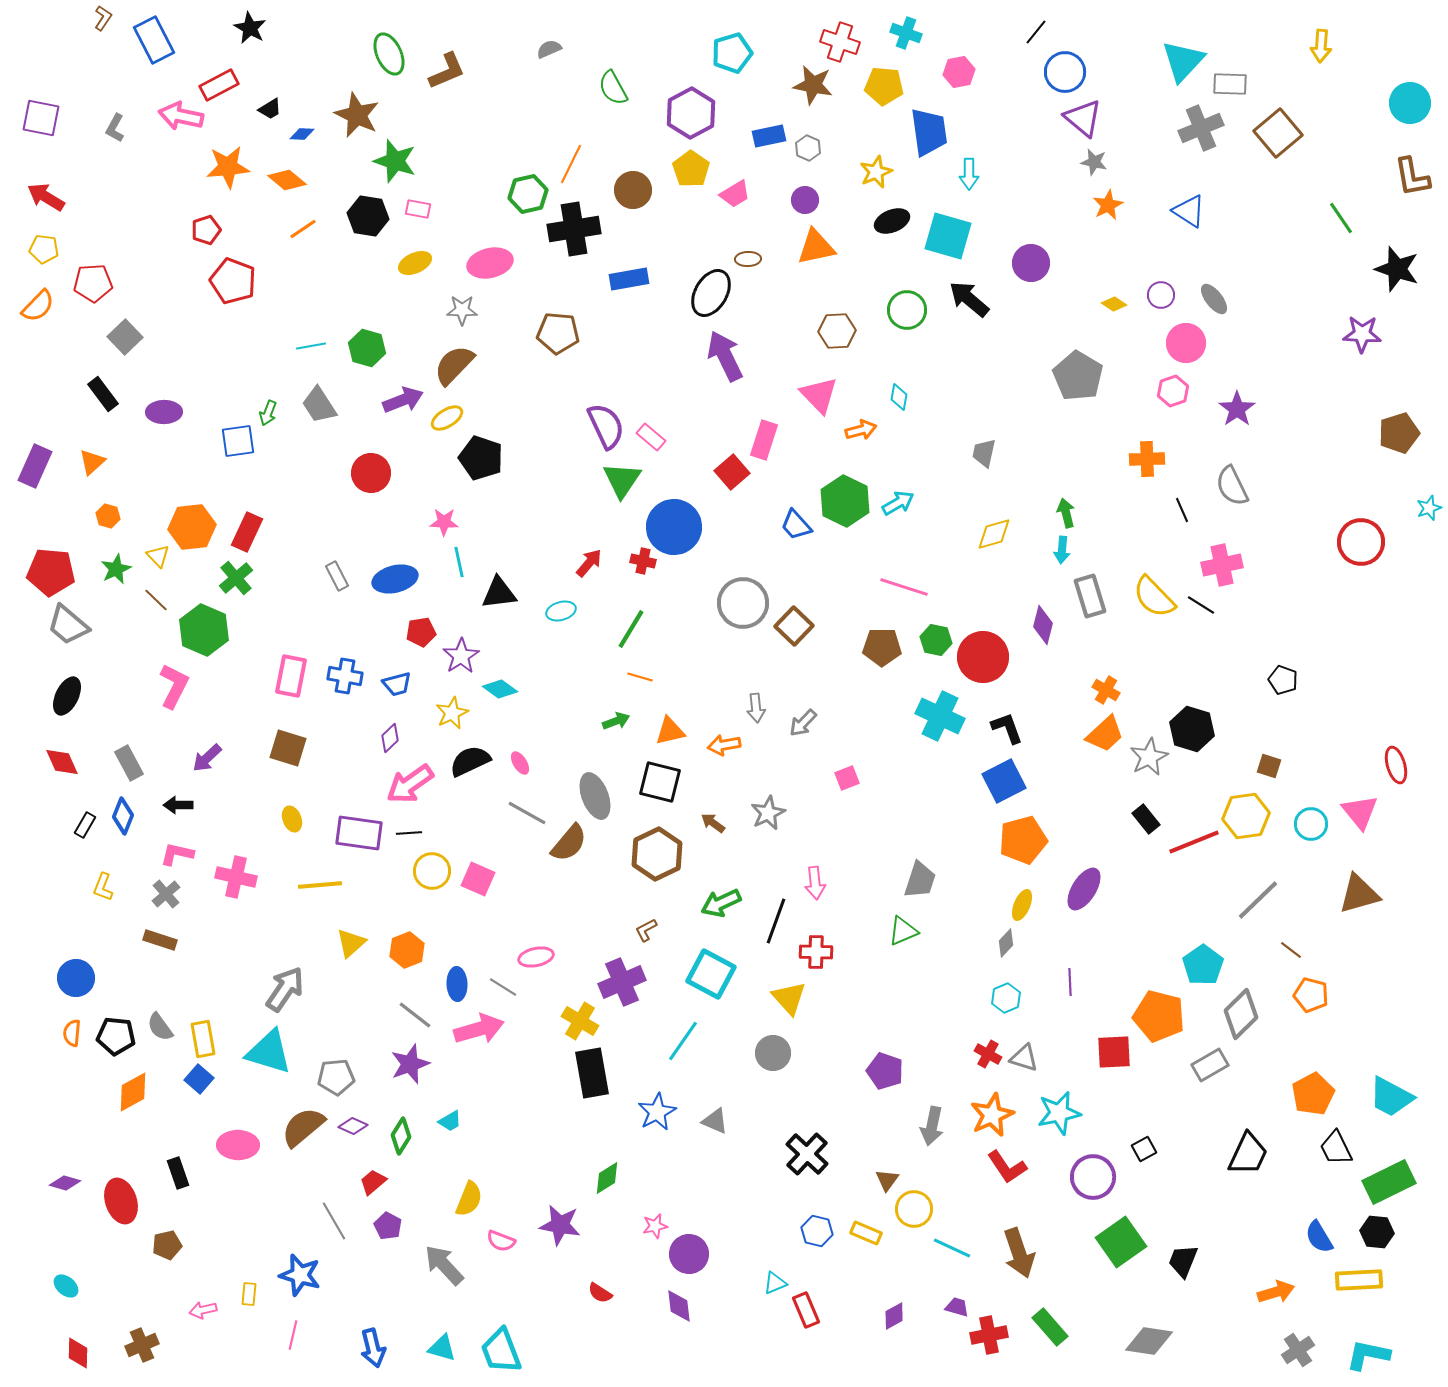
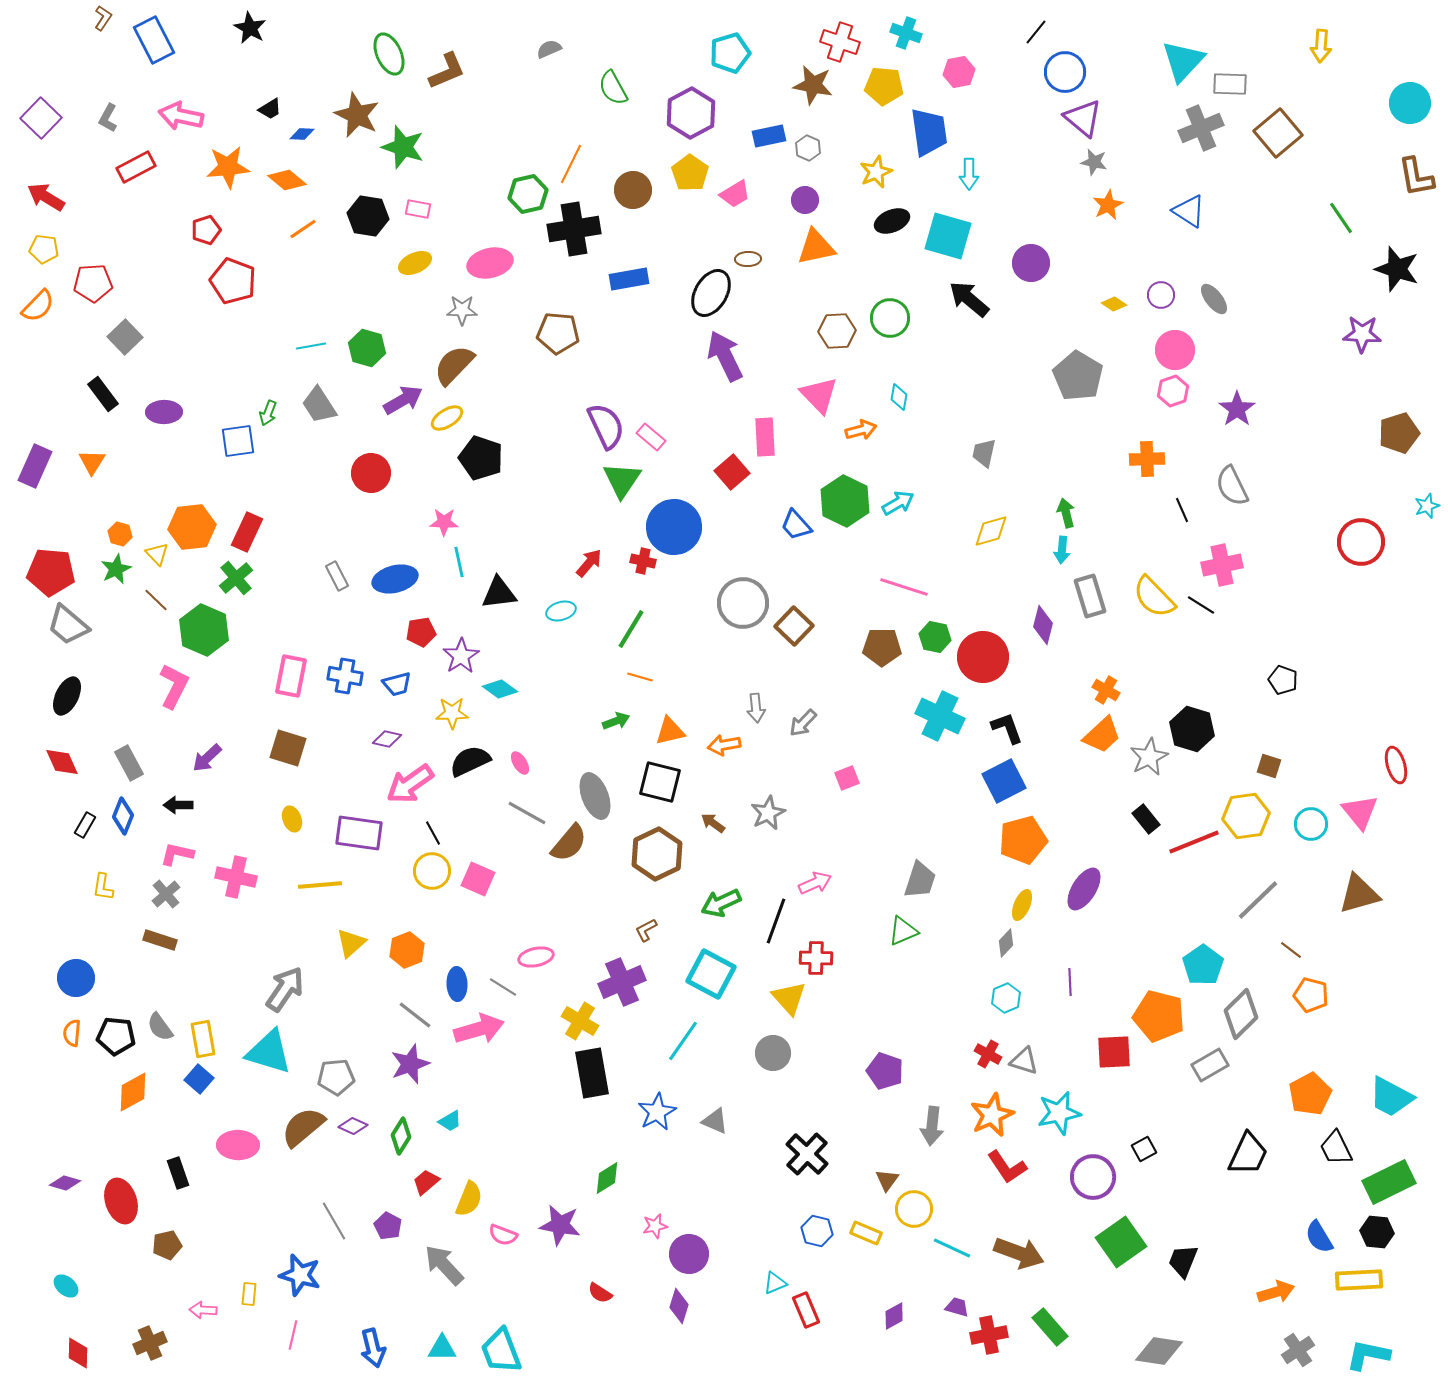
cyan pentagon at (732, 53): moved 2 px left
red rectangle at (219, 85): moved 83 px left, 82 px down
purple square at (41, 118): rotated 33 degrees clockwise
gray L-shape at (115, 128): moved 7 px left, 10 px up
green star at (395, 161): moved 8 px right, 14 px up
yellow pentagon at (691, 169): moved 1 px left, 4 px down
brown L-shape at (1412, 177): moved 4 px right
green circle at (907, 310): moved 17 px left, 8 px down
pink circle at (1186, 343): moved 11 px left, 7 px down
purple arrow at (403, 400): rotated 9 degrees counterclockwise
pink rectangle at (764, 440): moved 1 px right, 3 px up; rotated 21 degrees counterclockwise
orange triangle at (92, 462): rotated 16 degrees counterclockwise
cyan star at (1429, 508): moved 2 px left, 2 px up
orange hexagon at (108, 516): moved 12 px right, 18 px down
yellow diamond at (994, 534): moved 3 px left, 3 px up
yellow triangle at (158, 556): moved 1 px left, 2 px up
green hexagon at (936, 640): moved 1 px left, 3 px up
yellow star at (452, 713): rotated 24 degrees clockwise
orange trapezoid at (1105, 734): moved 3 px left, 1 px down
purple diamond at (390, 738): moved 3 px left, 1 px down; rotated 56 degrees clockwise
black line at (409, 833): moved 24 px right; rotated 65 degrees clockwise
pink arrow at (815, 883): rotated 108 degrees counterclockwise
yellow L-shape at (103, 887): rotated 12 degrees counterclockwise
red cross at (816, 952): moved 6 px down
gray triangle at (1024, 1058): moved 3 px down
orange pentagon at (1313, 1094): moved 3 px left
gray arrow at (932, 1126): rotated 6 degrees counterclockwise
red trapezoid at (373, 1182): moved 53 px right
pink semicircle at (501, 1241): moved 2 px right, 6 px up
brown arrow at (1019, 1253): rotated 51 degrees counterclockwise
purple diamond at (679, 1306): rotated 24 degrees clockwise
pink arrow at (203, 1310): rotated 16 degrees clockwise
gray diamond at (1149, 1341): moved 10 px right, 10 px down
brown cross at (142, 1345): moved 8 px right, 2 px up
cyan triangle at (442, 1348): rotated 16 degrees counterclockwise
